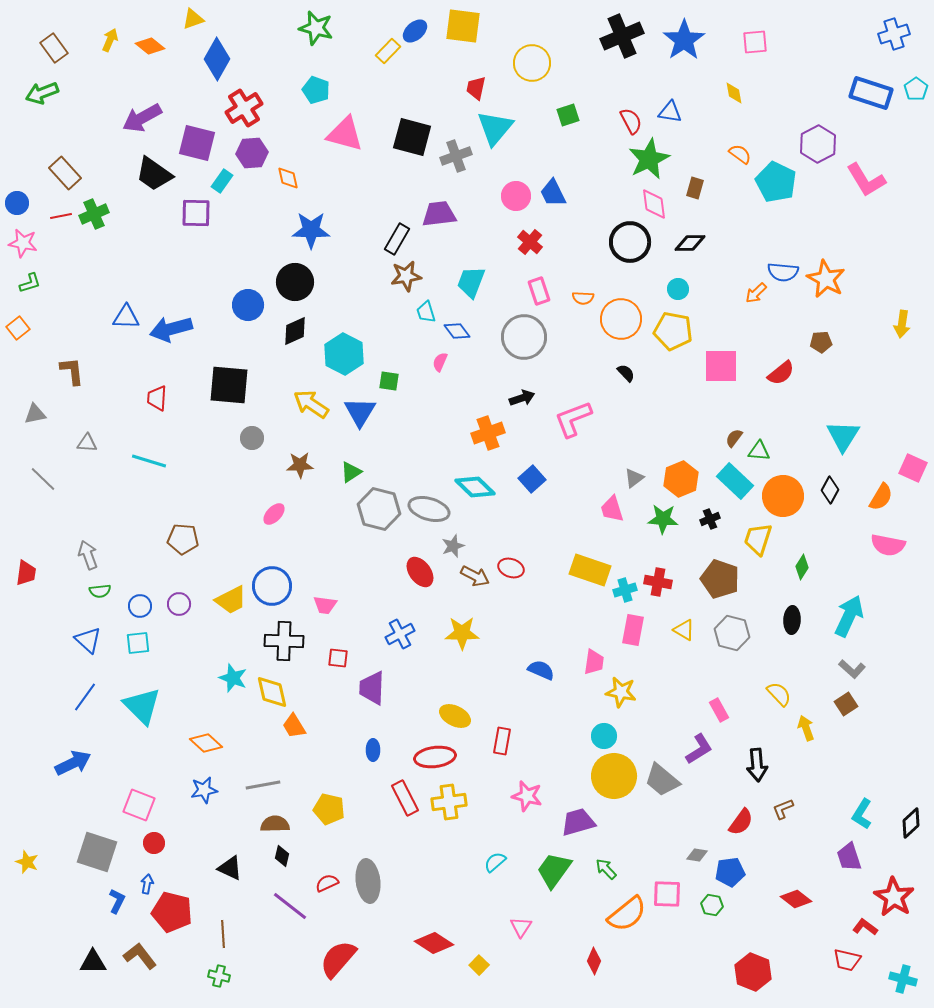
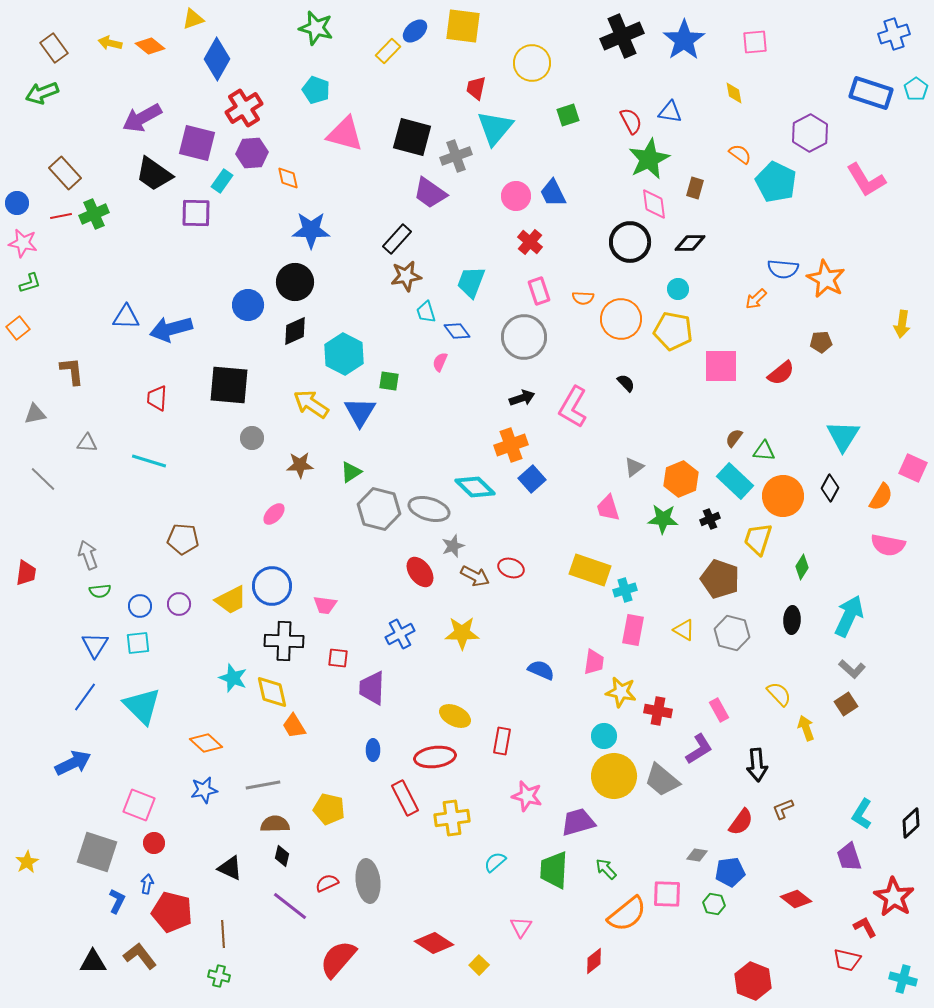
yellow arrow at (110, 40): moved 3 px down; rotated 100 degrees counterclockwise
purple hexagon at (818, 144): moved 8 px left, 11 px up
purple trapezoid at (439, 214): moved 9 px left, 21 px up; rotated 138 degrees counterclockwise
black rectangle at (397, 239): rotated 12 degrees clockwise
blue semicircle at (783, 272): moved 3 px up
orange arrow at (756, 293): moved 6 px down
black semicircle at (626, 373): moved 10 px down
pink L-shape at (573, 419): moved 12 px up; rotated 39 degrees counterclockwise
orange cross at (488, 433): moved 23 px right, 12 px down
green triangle at (759, 451): moved 5 px right
gray triangle at (634, 478): moved 11 px up
black diamond at (830, 490): moved 2 px up
pink trapezoid at (612, 509): moved 4 px left, 1 px up
red cross at (658, 582): moved 129 px down
blue triangle at (88, 640): moved 7 px right, 5 px down; rotated 20 degrees clockwise
yellow cross at (449, 802): moved 3 px right, 16 px down
yellow star at (27, 862): rotated 20 degrees clockwise
green trapezoid at (554, 870): rotated 33 degrees counterclockwise
green hexagon at (712, 905): moved 2 px right, 1 px up
red L-shape at (865, 927): rotated 25 degrees clockwise
red diamond at (594, 961): rotated 28 degrees clockwise
red hexagon at (753, 972): moved 9 px down
